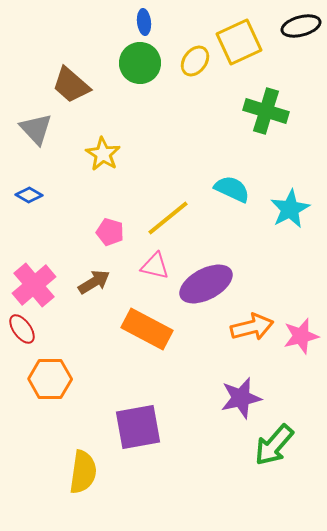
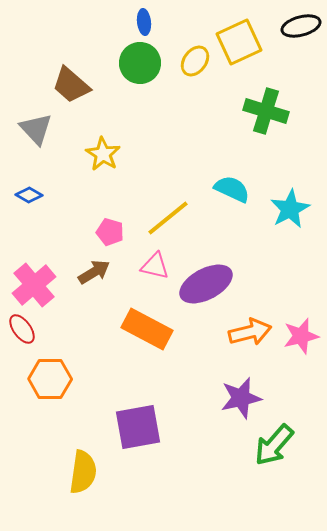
brown arrow: moved 10 px up
orange arrow: moved 2 px left, 5 px down
